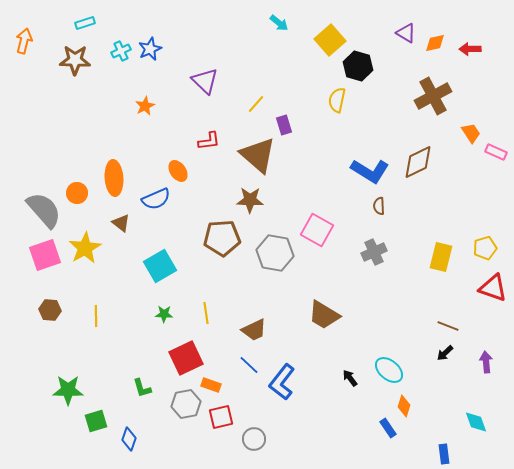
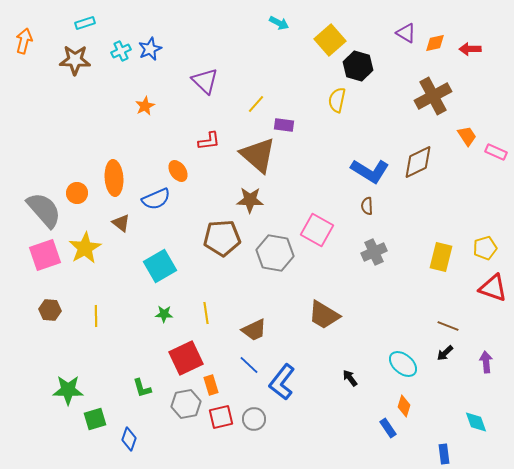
cyan arrow at (279, 23): rotated 12 degrees counterclockwise
purple rectangle at (284, 125): rotated 66 degrees counterclockwise
orange trapezoid at (471, 133): moved 4 px left, 3 px down
brown semicircle at (379, 206): moved 12 px left
cyan ellipse at (389, 370): moved 14 px right, 6 px up
orange rectangle at (211, 385): rotated 54 degrees clockwise
green square at (96, 421): moved 1 px left, 2 px up
gray circle at (254, 439): moved 20 px up
